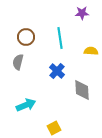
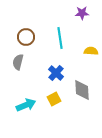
blue cross: moved 1 px left, 2 px down
yellow square: moved 29 px up
